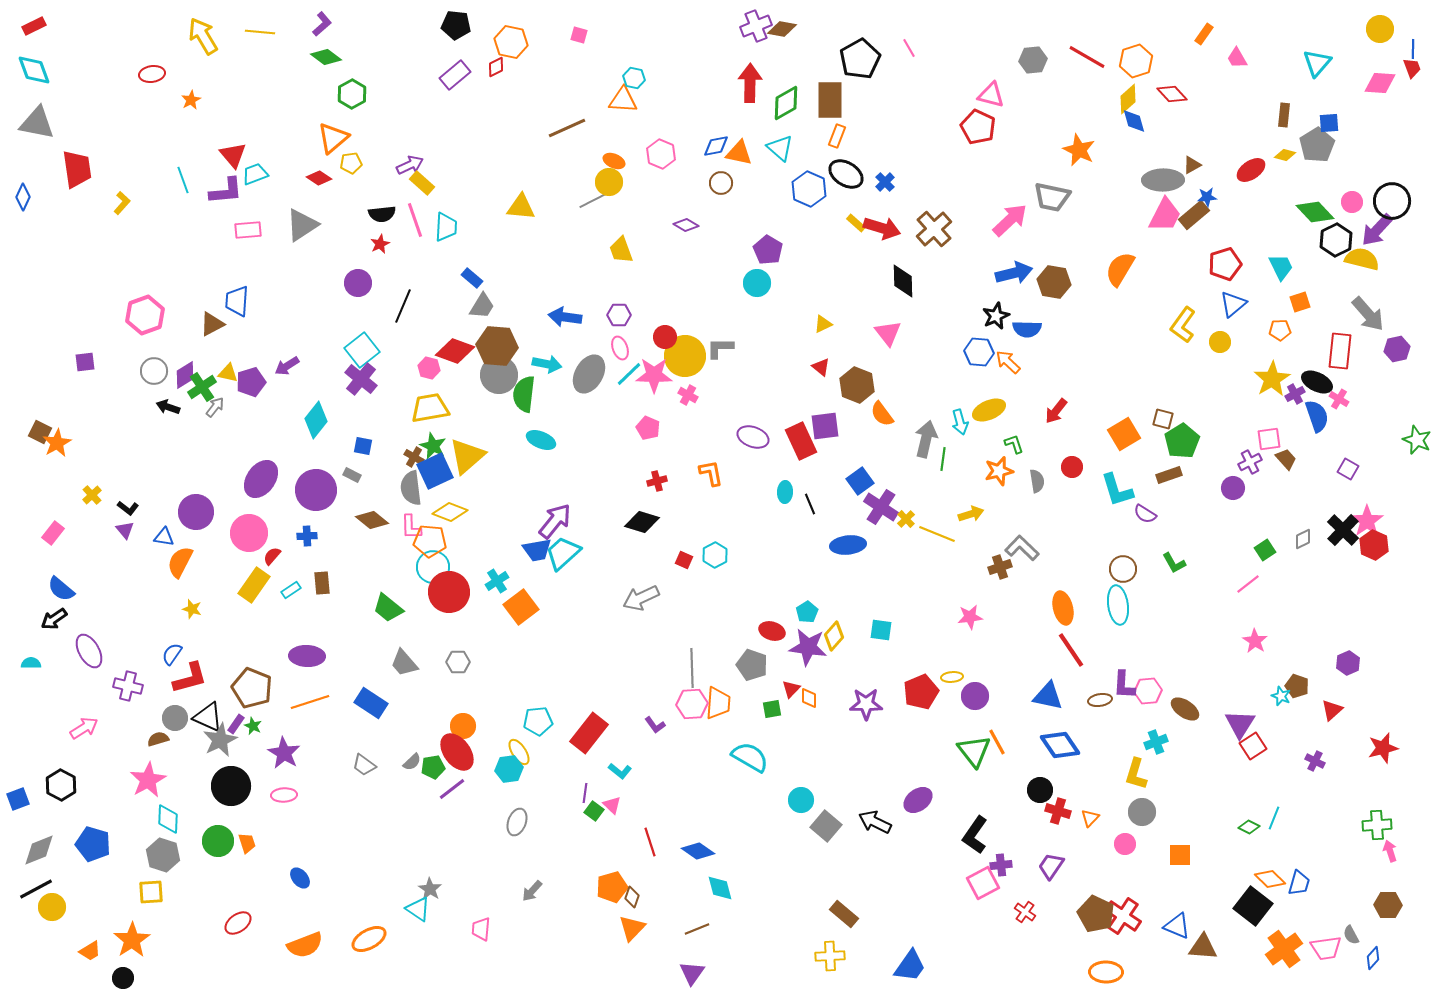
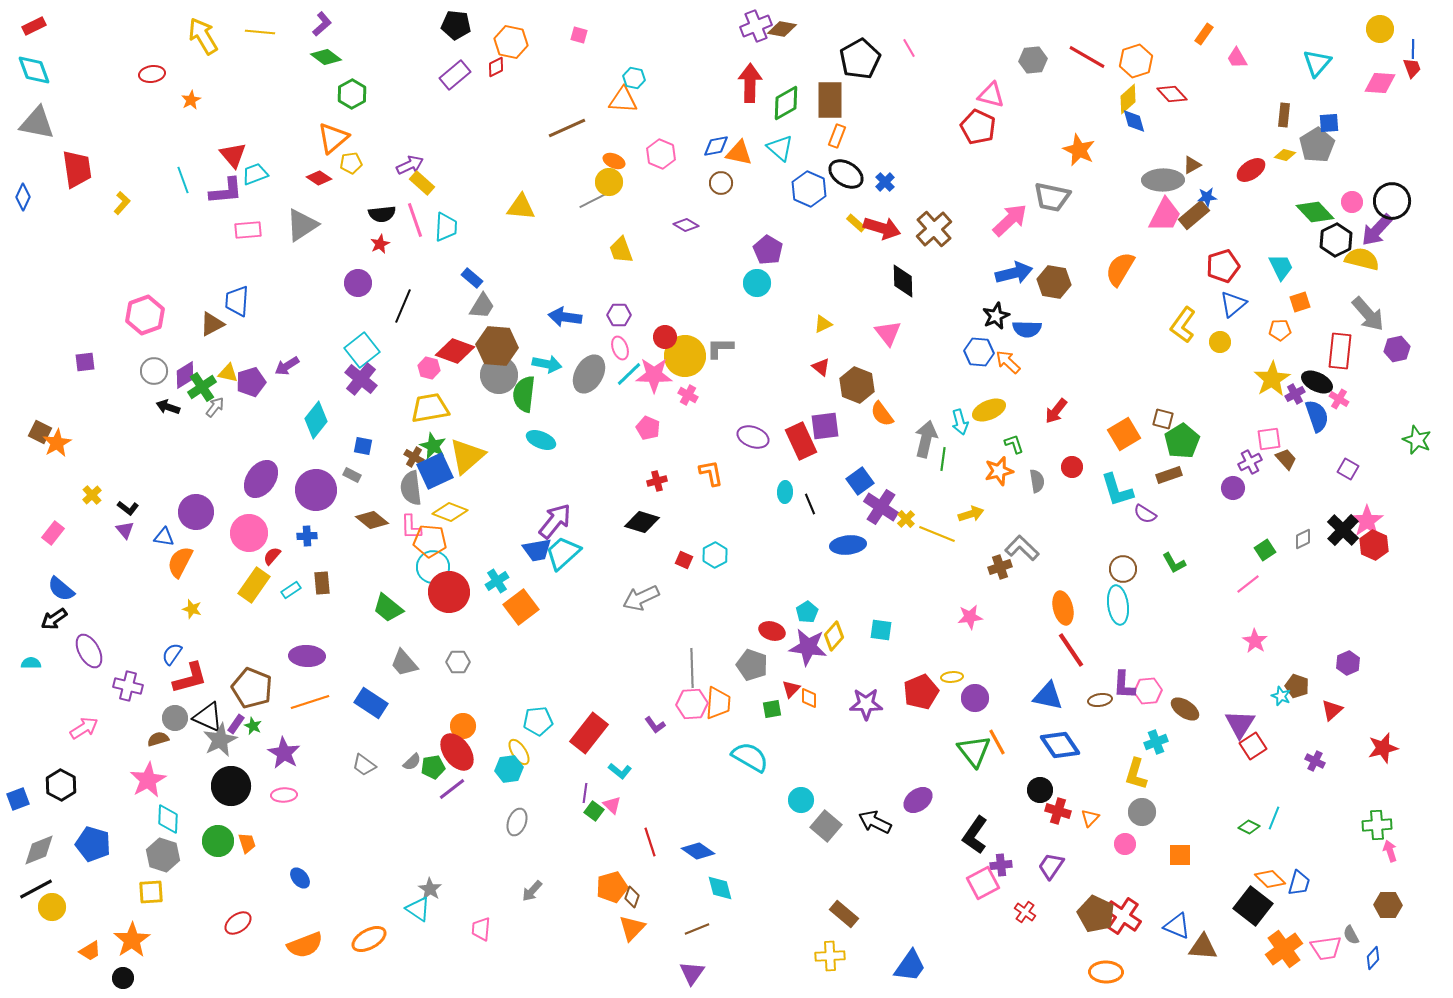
red pentagon at (1225, 264): moved 2 px left, 2 px down
purple circle at (975, 696): moved 2 px down
